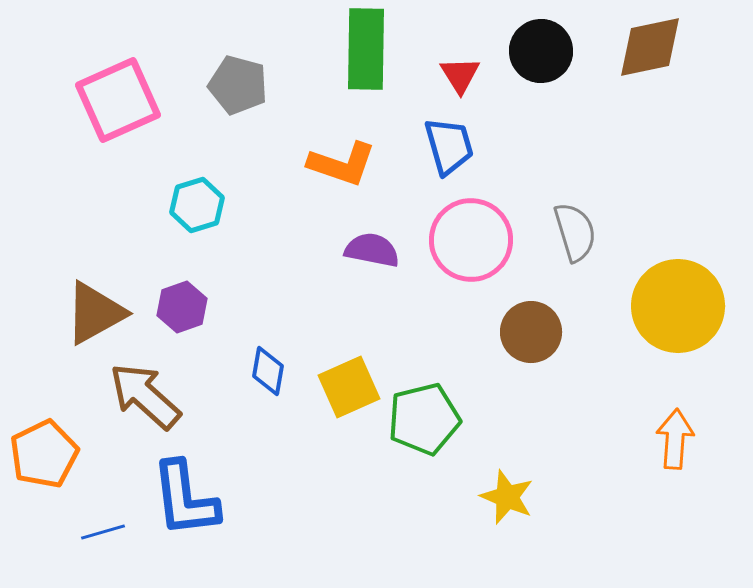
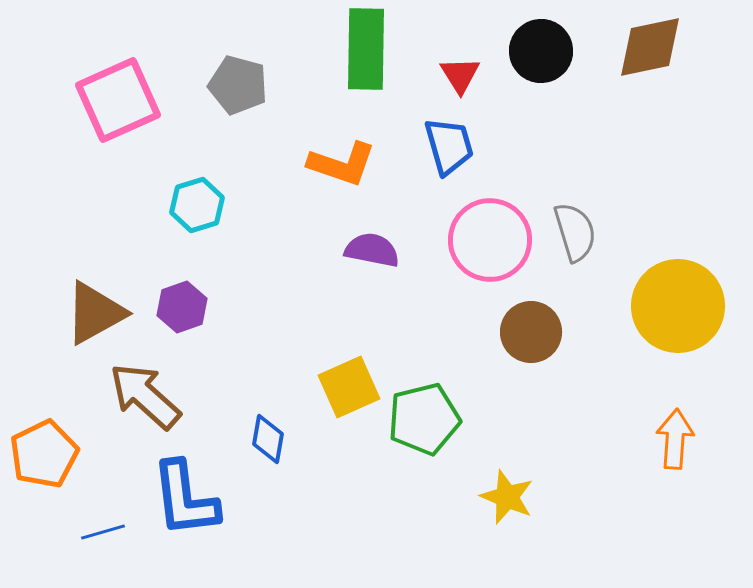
pink circle: moved 19 px right
blue diamond: moved 68 px down
